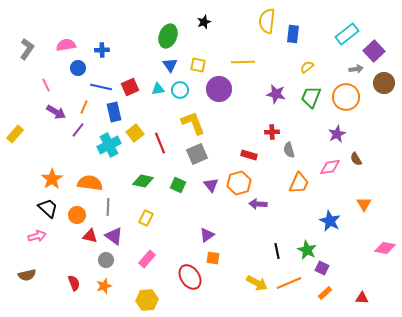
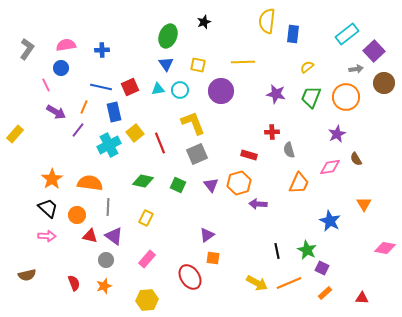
blue triangle at (170, 65): moved 4 px left, 1 px up
blue circle at (78, 68): moved 17 px left
purple circle at (219, 89): moved 2 px right, 2 px down
pink arrow at (37, 236): moved 10 px right; rotated 18 degrees clockwise
